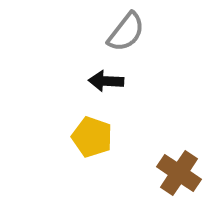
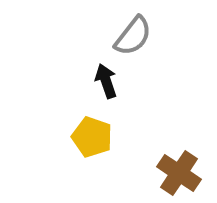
gray semicircle: moved 7 px right, 4 px down
black arrow: rotated 68 degrees clockwise
